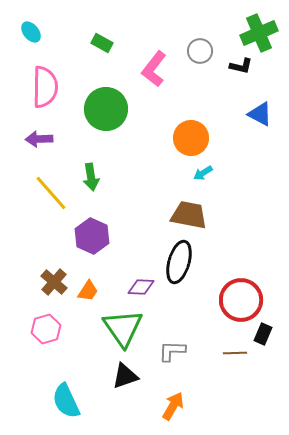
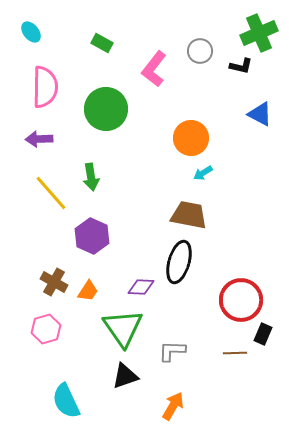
brown cross: rotated 12 degrees counterclockwise
